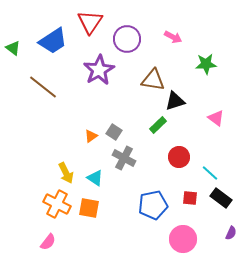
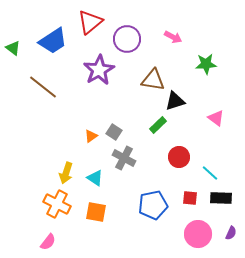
red triangle: rotated 16 degrees clockwise
yellow arrow: rotated 45 degrees clockwise
black rectangle: rotated 35 degrees counterclockwise
orange square: moved 7 px right, 4 px down
pink circle: moved 15 px right, 5 px up
